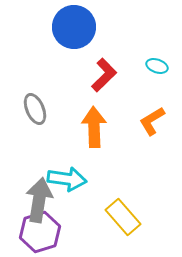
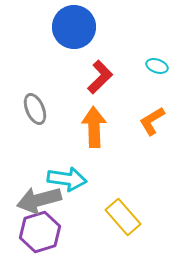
red L-shape: moved 4 px left, 2 px down
gray arrow: rotated 114 degrees counterclockwise
